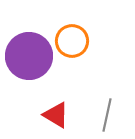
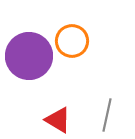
red triangle: moved 2 px right, 5 px down
